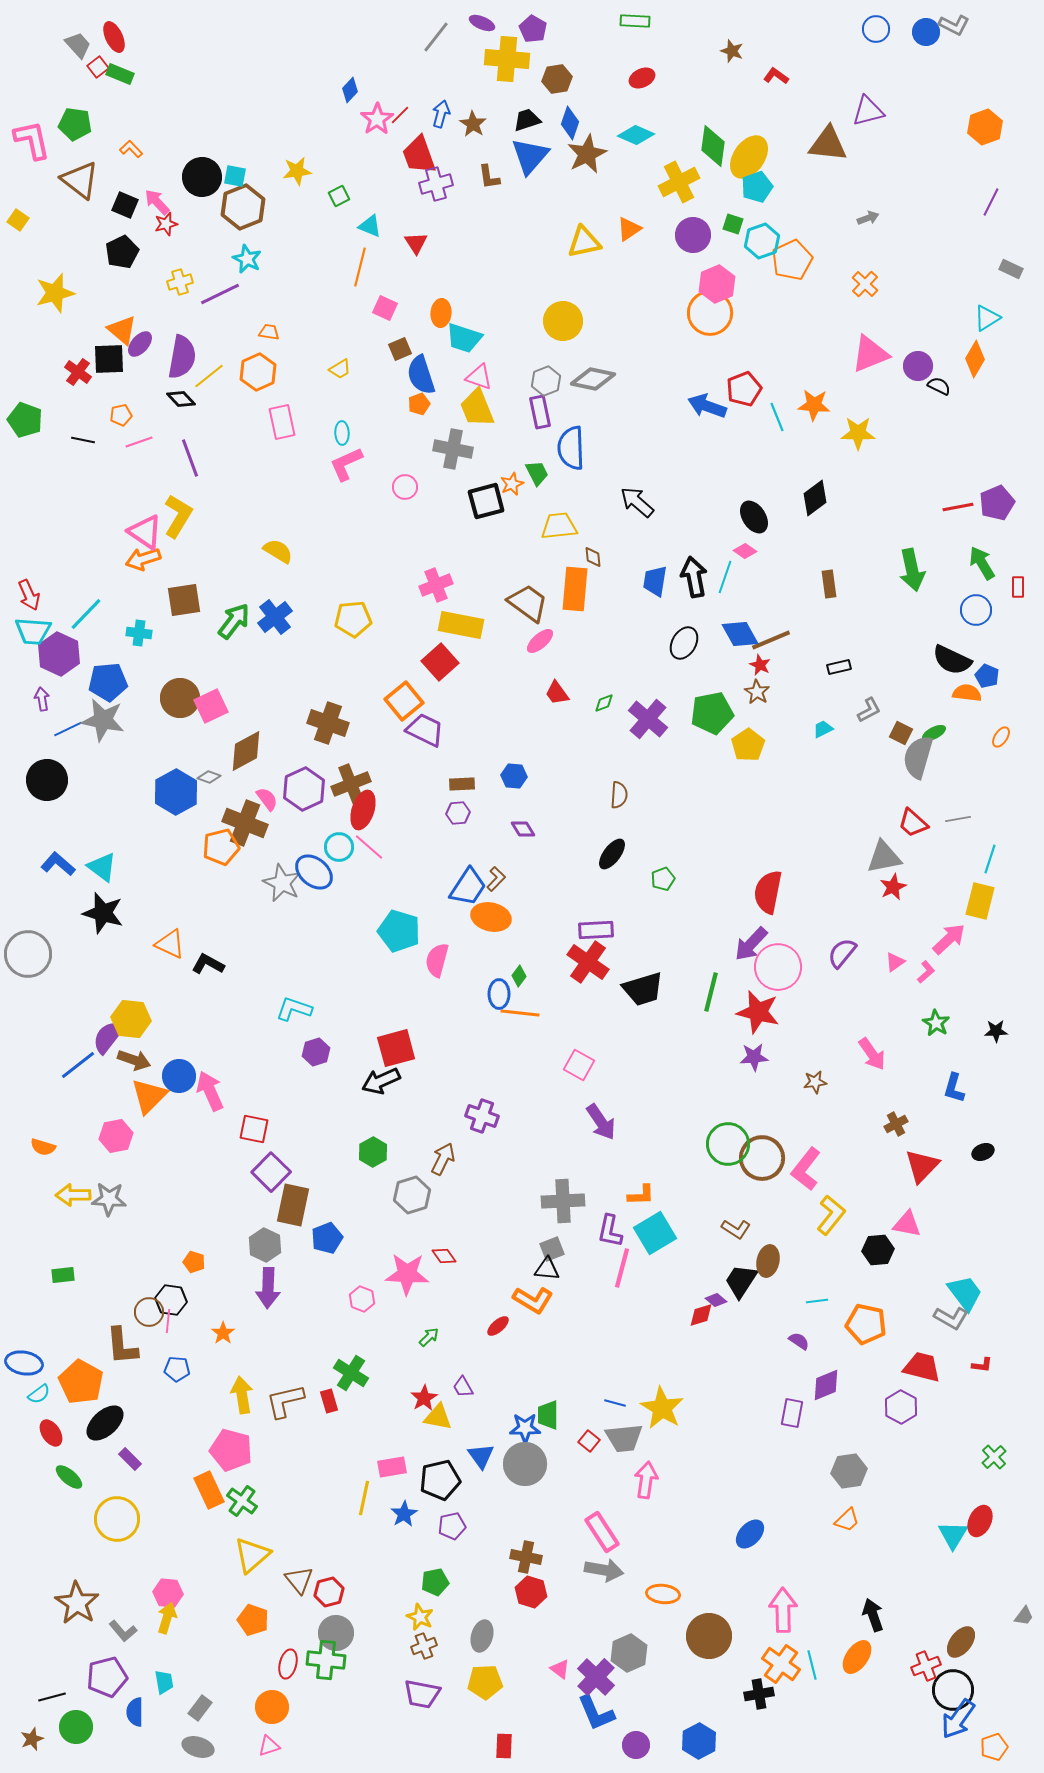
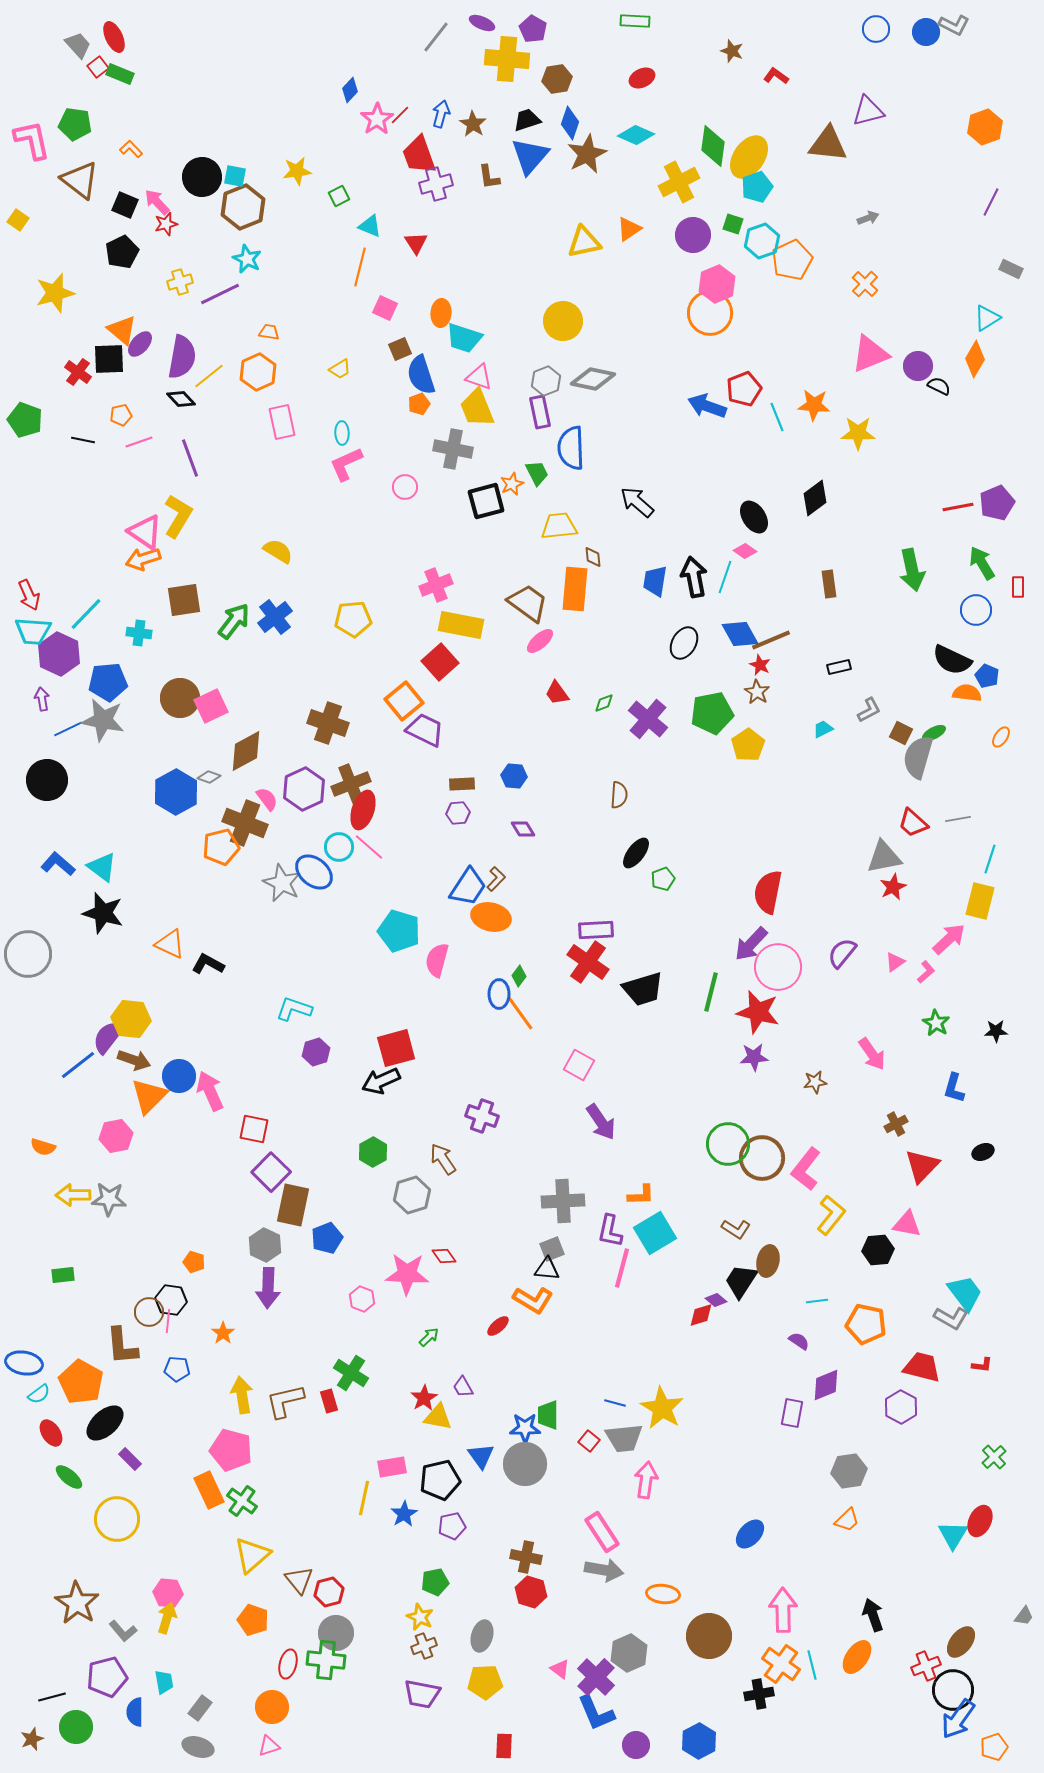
black ellipse at (612, 854): moved 24 px right, 1 px up
orange line at (520, 1013): rotated 48 degrees clockwise
brown arrow at (443, 1159): rotated 60 degrees counterclockwise
